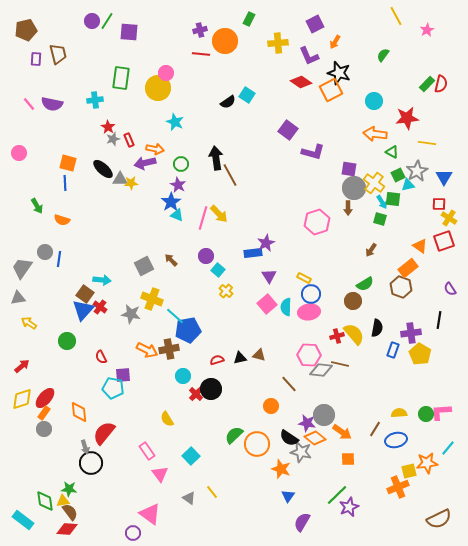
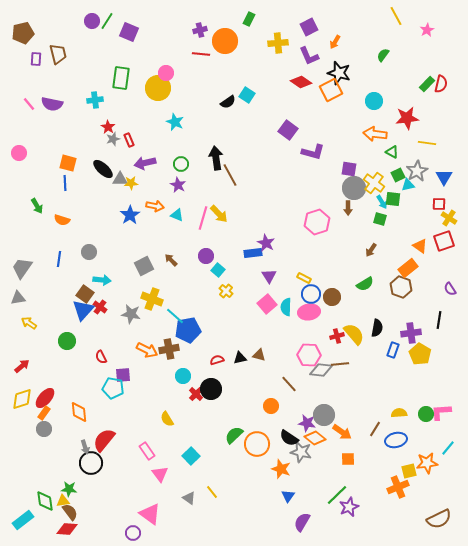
purple square at (315, 24): moved 6 px left, 3 px down
brown pentagon at (26, 30): moved 3 px left, 3 px down
purple square at (129, 32): rotated 18 degrees clockwise
orange arrow at (155, 149): moved 57 px down
blue star at (171, 202): moved 41 px left, 13 px down
purple star at (266, 243): rotated 18 degrees counterclockwise
gray circle at (45, 252): moved 44 px right
brown circle at (353, 301): moved 21 px left, 4 px up
brown line at (340, 364): rotated 18 degrees counterclockwise
red semicircle at (104, 433): moved 7 px down
cyan rectangle at (23, 520): rotated 75 degrees counterclockwise
